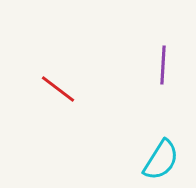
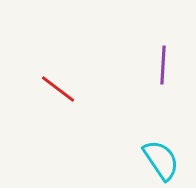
cyan semicircle: rotated 66 degrees counterclockwise
